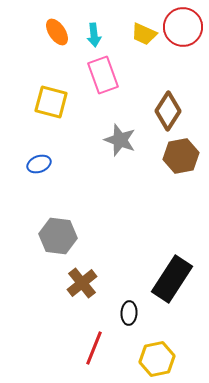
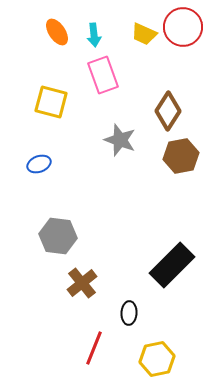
black rectangle: moved 14 px up; rotated 12 degrees clockwise
